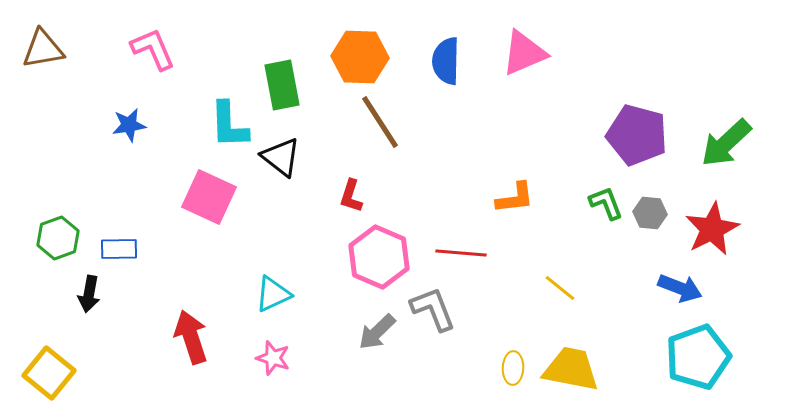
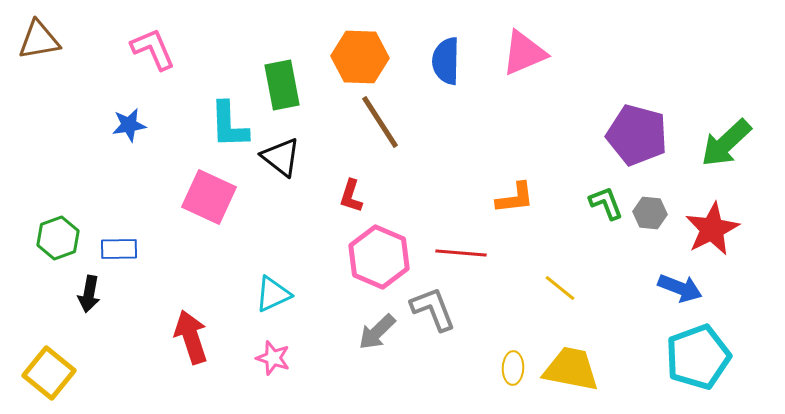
brown triangle: moved 4 px left, 9 px up
